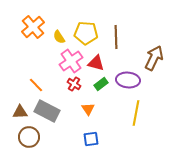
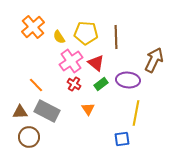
brown arrow: moved 2 px down
red triangle: rotated 24 degrees clockwise
blue square: moved 31 px right
